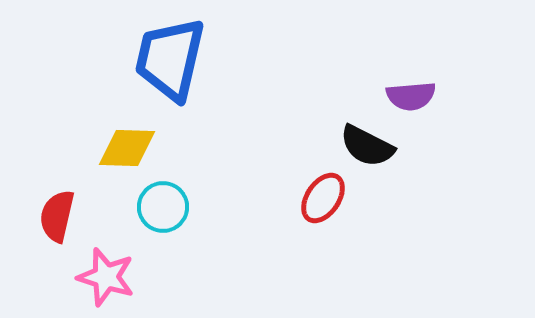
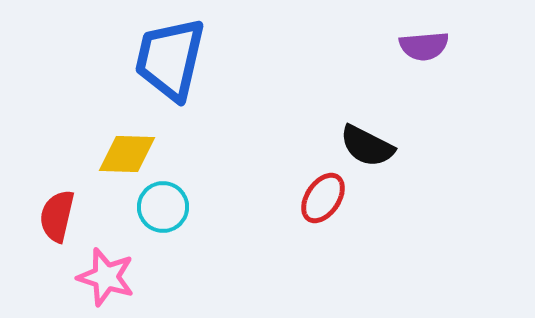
purple semicircle: moved 13 px right, 50 px up
yellow diamond: moved 6 px down
